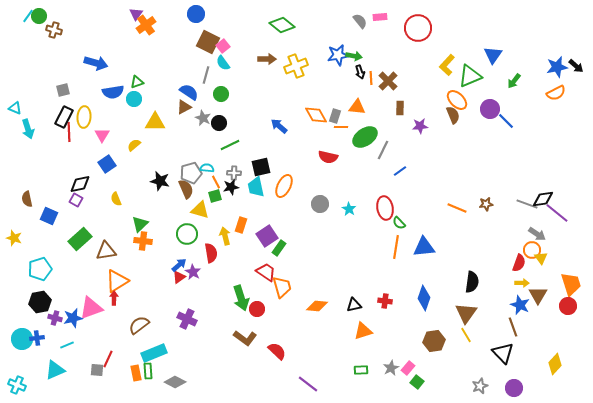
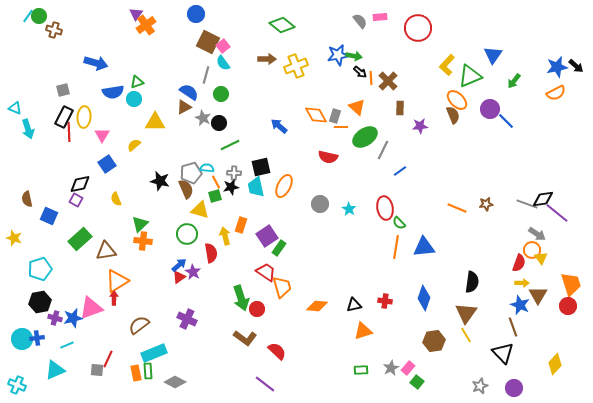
black arrow at (360, 72): rotated 32 degrees counterclockwise
orange triangle at (357, 107): rotated 36 degrees clockwise
purple line at (308, 384): moved 43 px left
